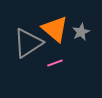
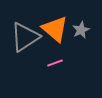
gray star: moved 2 px up
gray triangle: moved 3 px left, 6 px up
